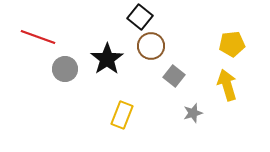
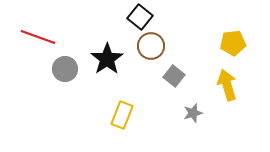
yellow pentagon: moved 1 px right, 1 px up
